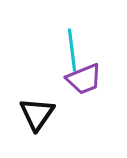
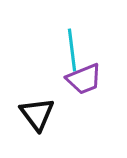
black triangle: rotated 12 degrees counterclockwise
